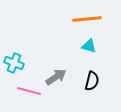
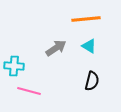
orange line: moved 1 px left
cyan triangle: rotated 14 degrees clockwise
cyan cross: moved 3 px down; rotated 18 degrees counterclockwise
gray arrow: moved 29 px up
